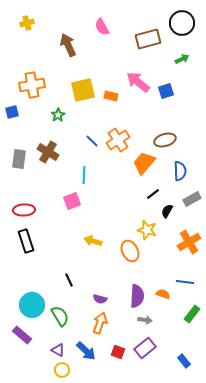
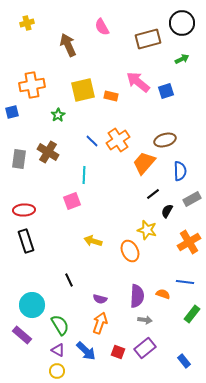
green semicircle at (60, 316): moved 9 px down
yellow circle at (62, 370): moved 5 px left, 1 px down
